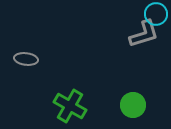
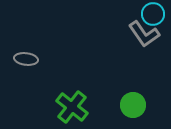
cyan circle: moved 3 px left
gray L-shape: rotated 72 degrees clockwise
green cross: moved 2 px right, 1 px down; rotated 8 degrees clockwise
